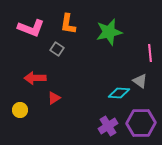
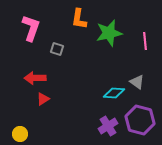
orange L-shape: moved 11 px right, 5 px up
pink L-shape: rotated 92 degrees counterclockwise
green star: moved 1 px down
gray square: rotated 16 degrees counterclockwise
pink line: moved 5 px left, 12 px up
gray triangle: moved 3 px left, 1 px down
cyan diamond: moved 5 px left
red triangle: moved 11 px left, 1 px down
yellow circle: moved 24 px down
purple hexagon: moved 1 px left, 3 px up; rotated 16 degrees clockwise
